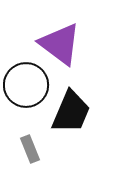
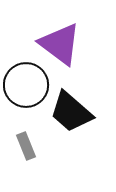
black trapezoid: rotated 108 degrees clockwise
gray rectangle: moved 4 px left, 3 px up
